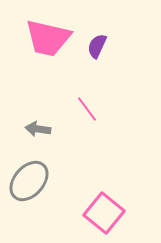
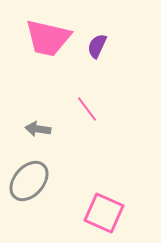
pink square: rotated 15 degrees counterclockwise
